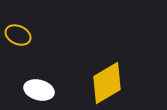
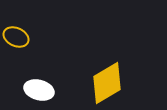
yellow ellipse: moved 2 px left, 2 px down
